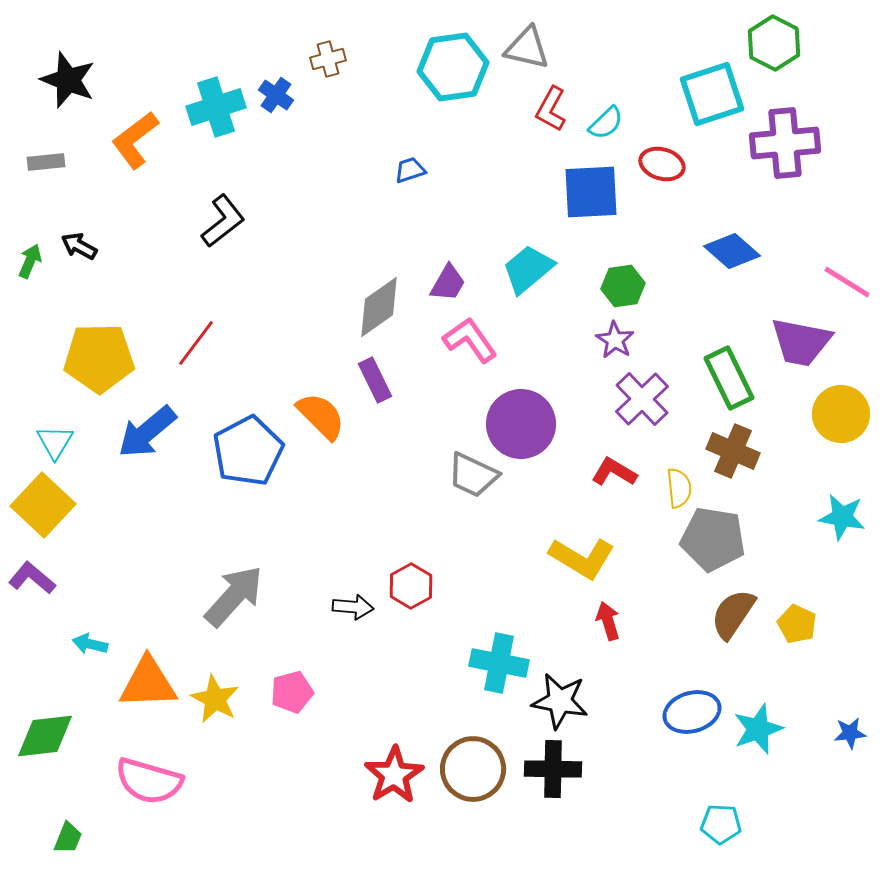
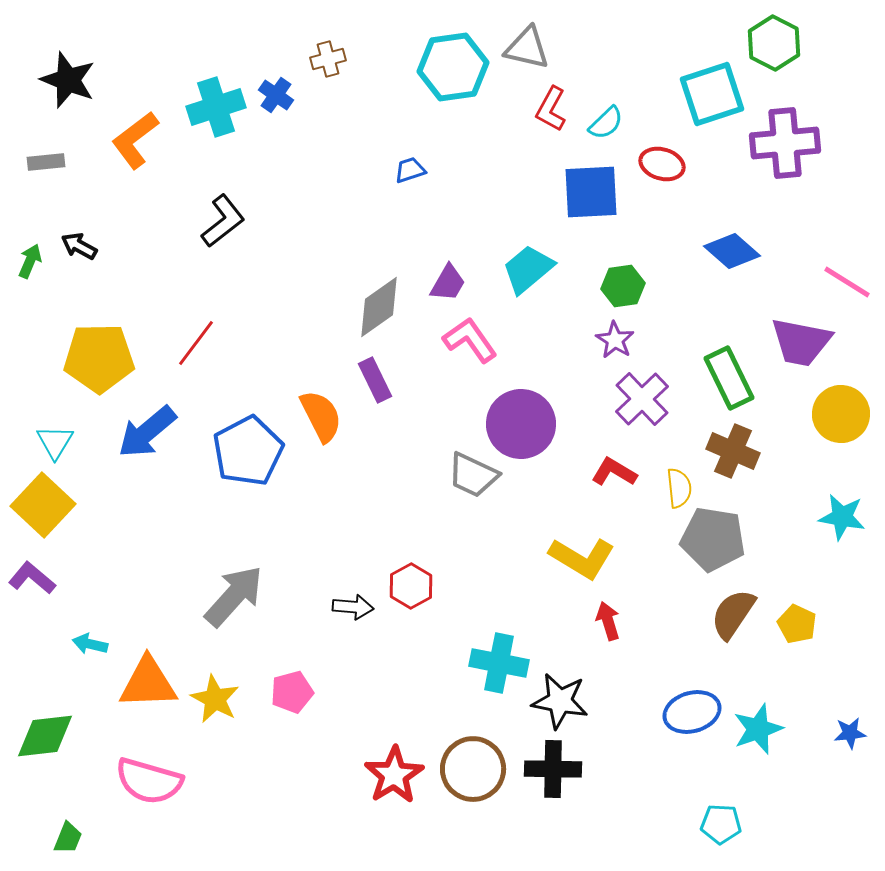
orange semicircle at (321, 416): rotated 18 degrees clockwise
